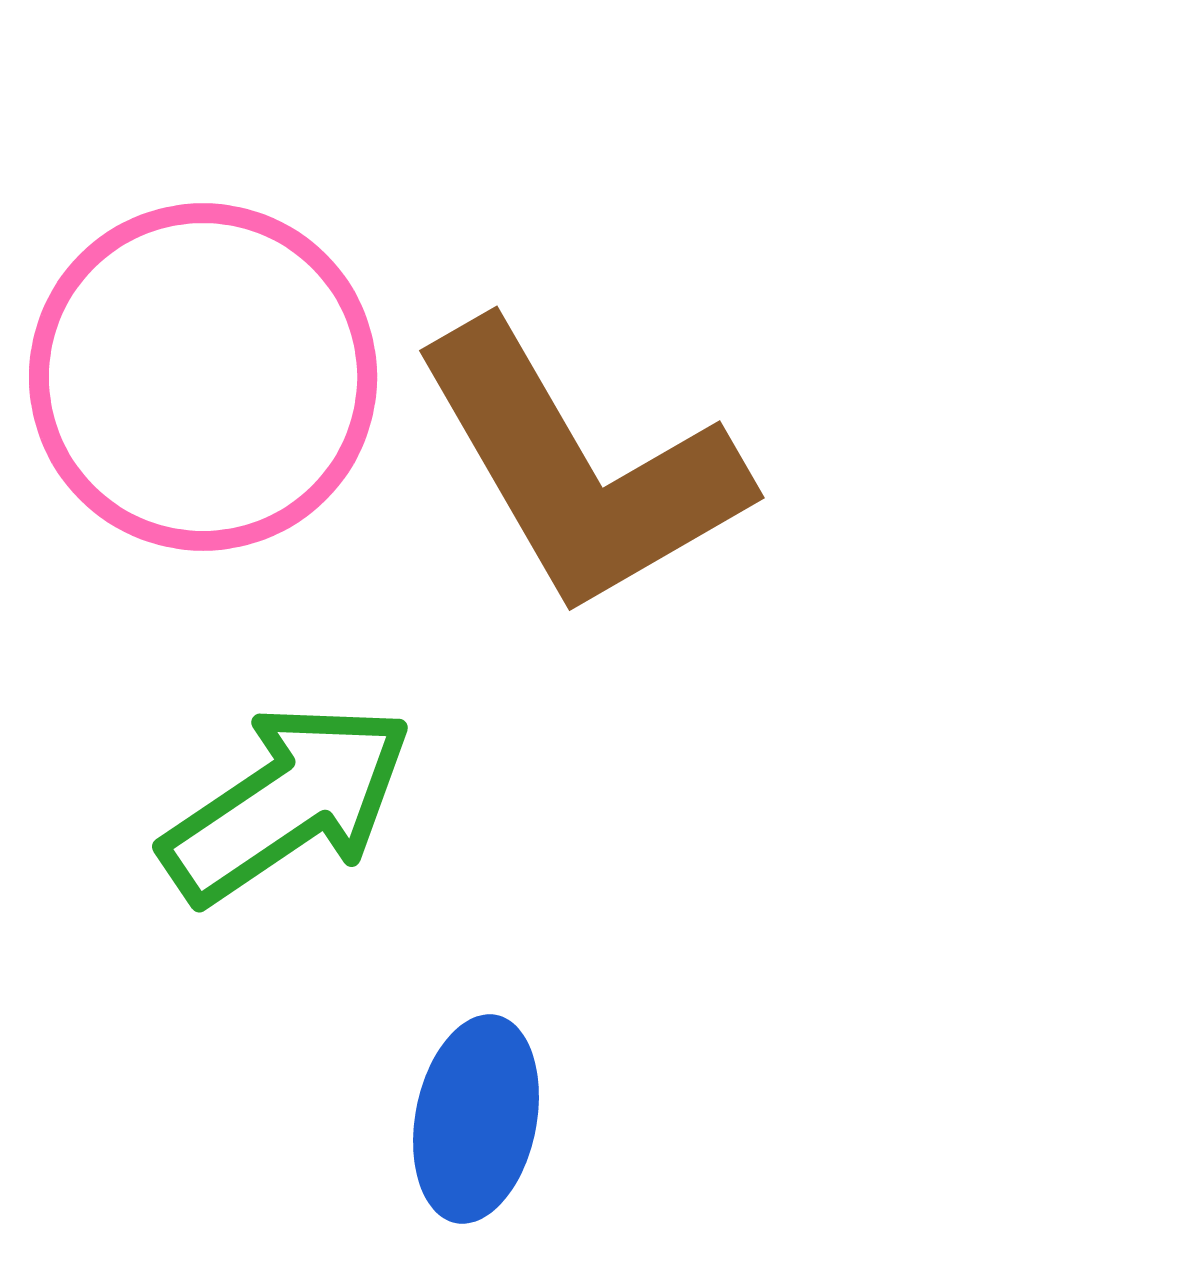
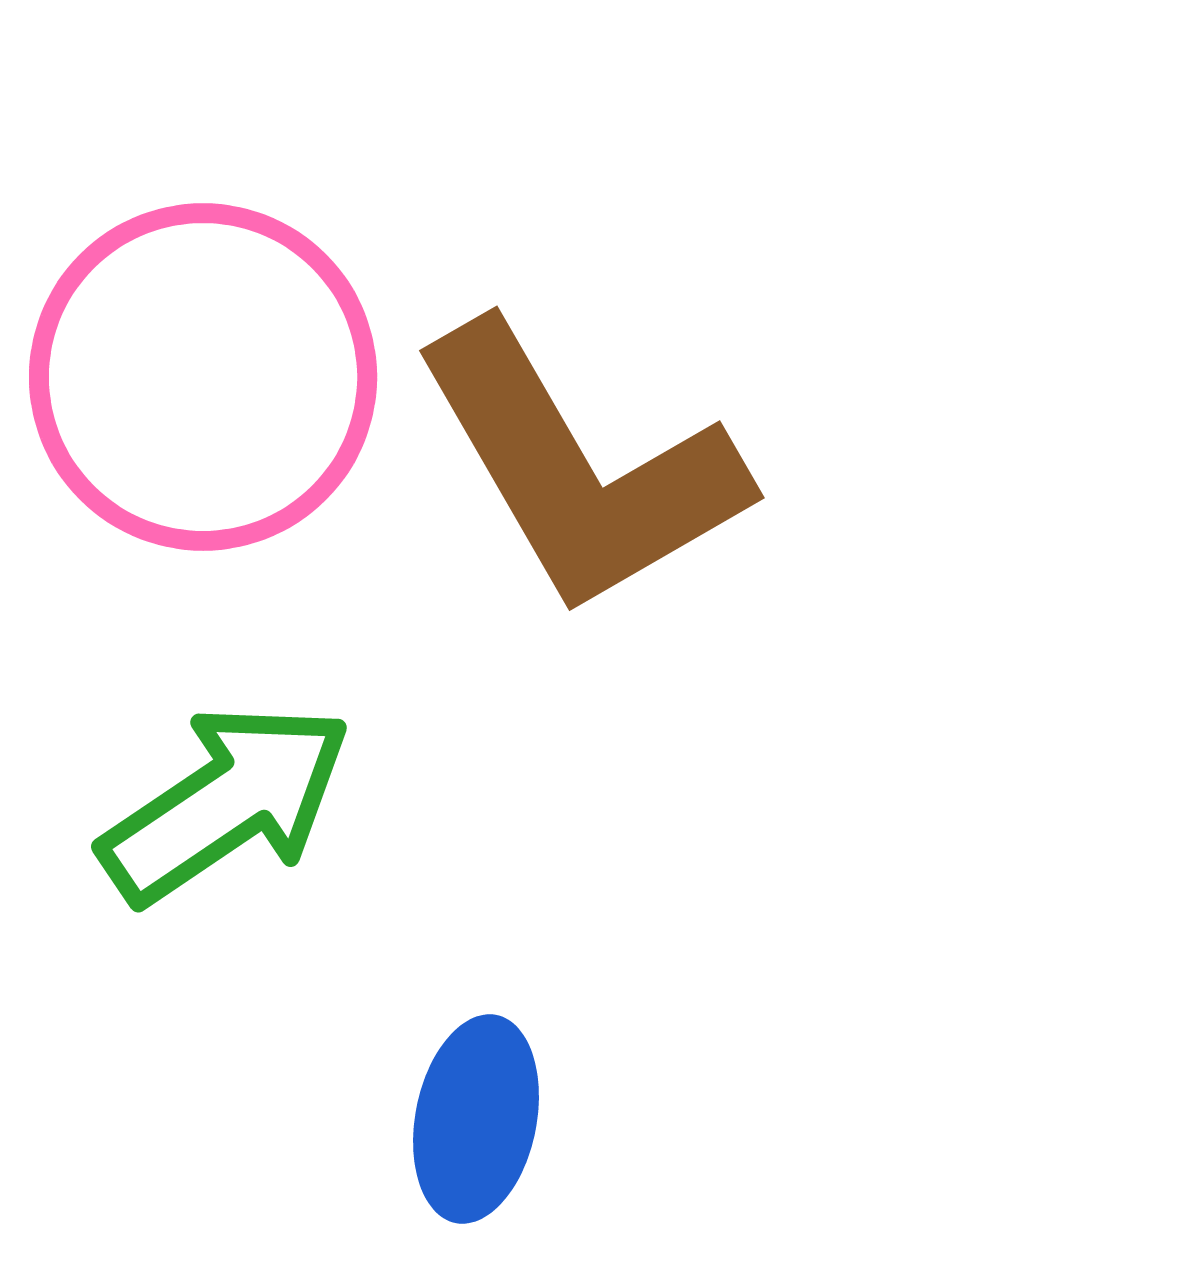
green arrow: moved 61 px left
